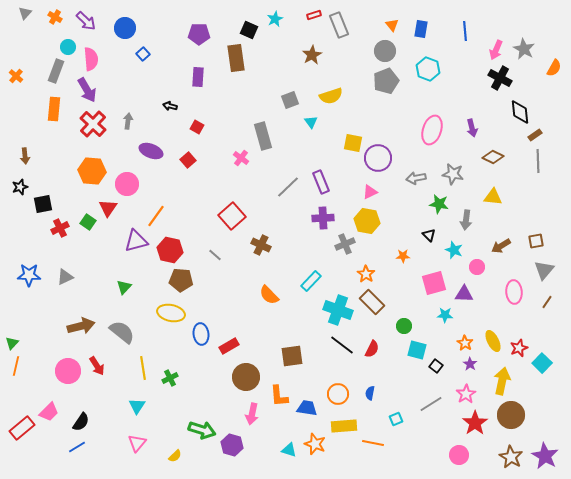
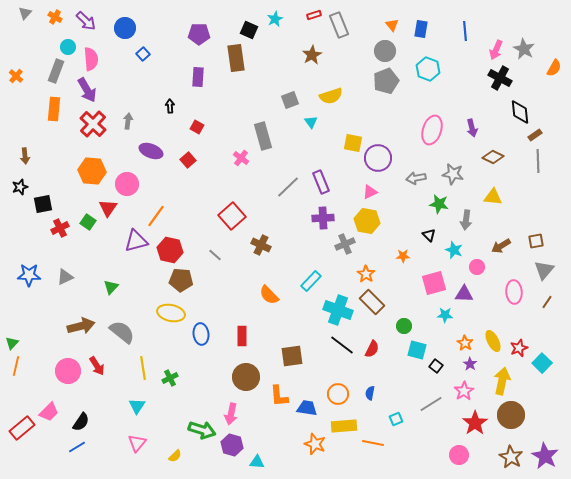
black arrow at (170, 106): rotated 72 degrees clockwise
green triangle at (124, 287): moved 13 px left
red rectangle at (229, 346): moved 13 px right, 10 px up; rotated 60 degrees counterclockwise
pink star at (466, 394): moved 2 px left, 3 px up
pink arrow at (252, 414): moved 21 px left
cyan triangle at (289, 450): moved 32 px left, 12 px down; rotated 14 degrees counterclockwise
